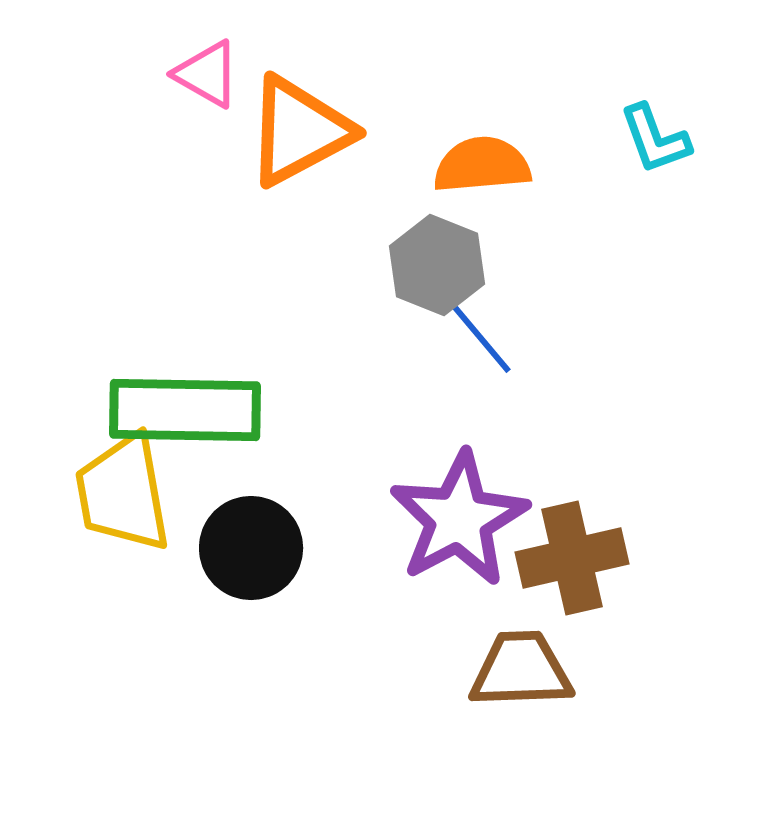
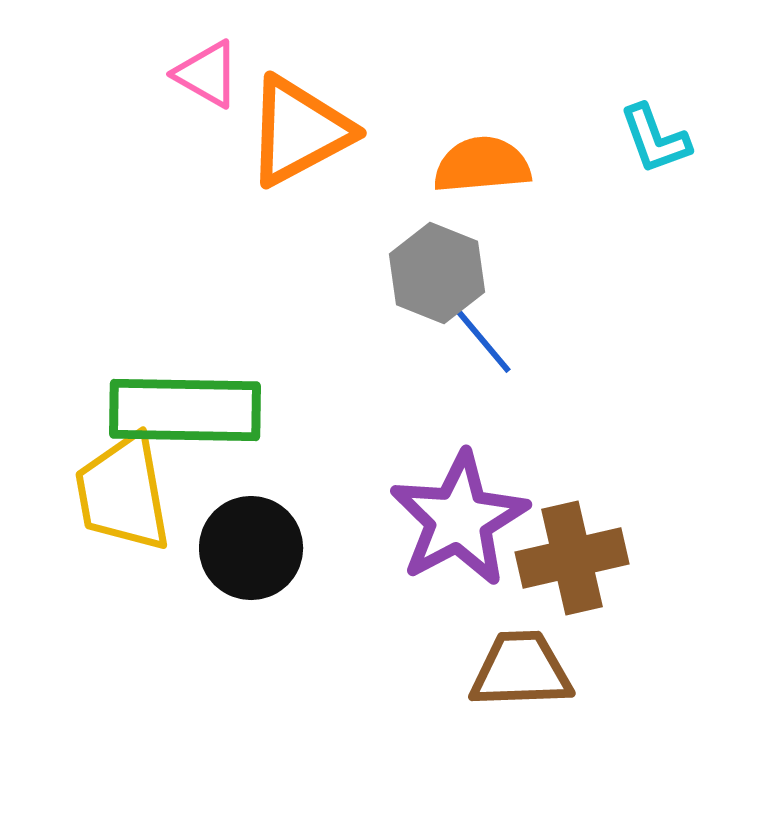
gray hexagon: moved 8 px down
